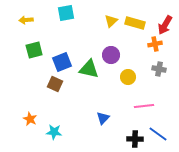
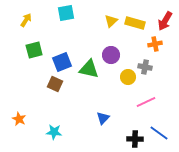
yellow arrow: rotated 128 degrees clockwise
red arrow: moved 4 px up
gray cross: moved 14 px left, 2 px up
pink line: moved 2 px right, 4 px up; rotated 18 degrees counterclockwise
orange star: moved 11 px left
blue line: moved 1 px right, 1 px up
